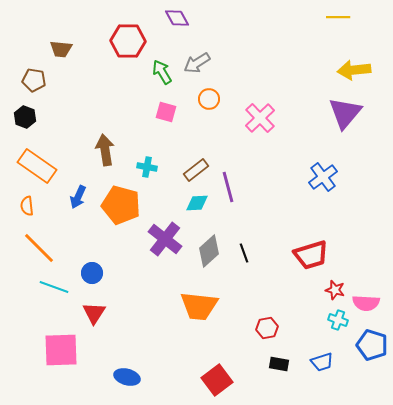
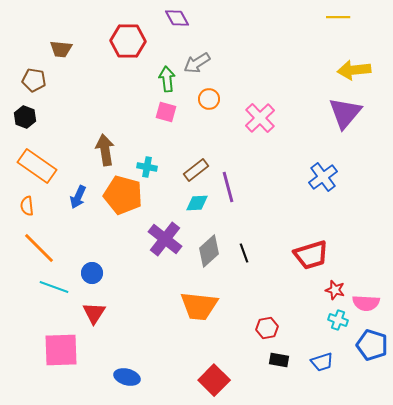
green arrow at (162, 72): moved 5 px right, 7 px down; rotated 25 degrees clockwise
orange pentagon at (121, 205): moved 2 px right, 10 px up
black rectangle at (279, 364): moved 4 px up
red square at (217, 380): moved 3 px left; rotated 8 degrees counterclockwise
